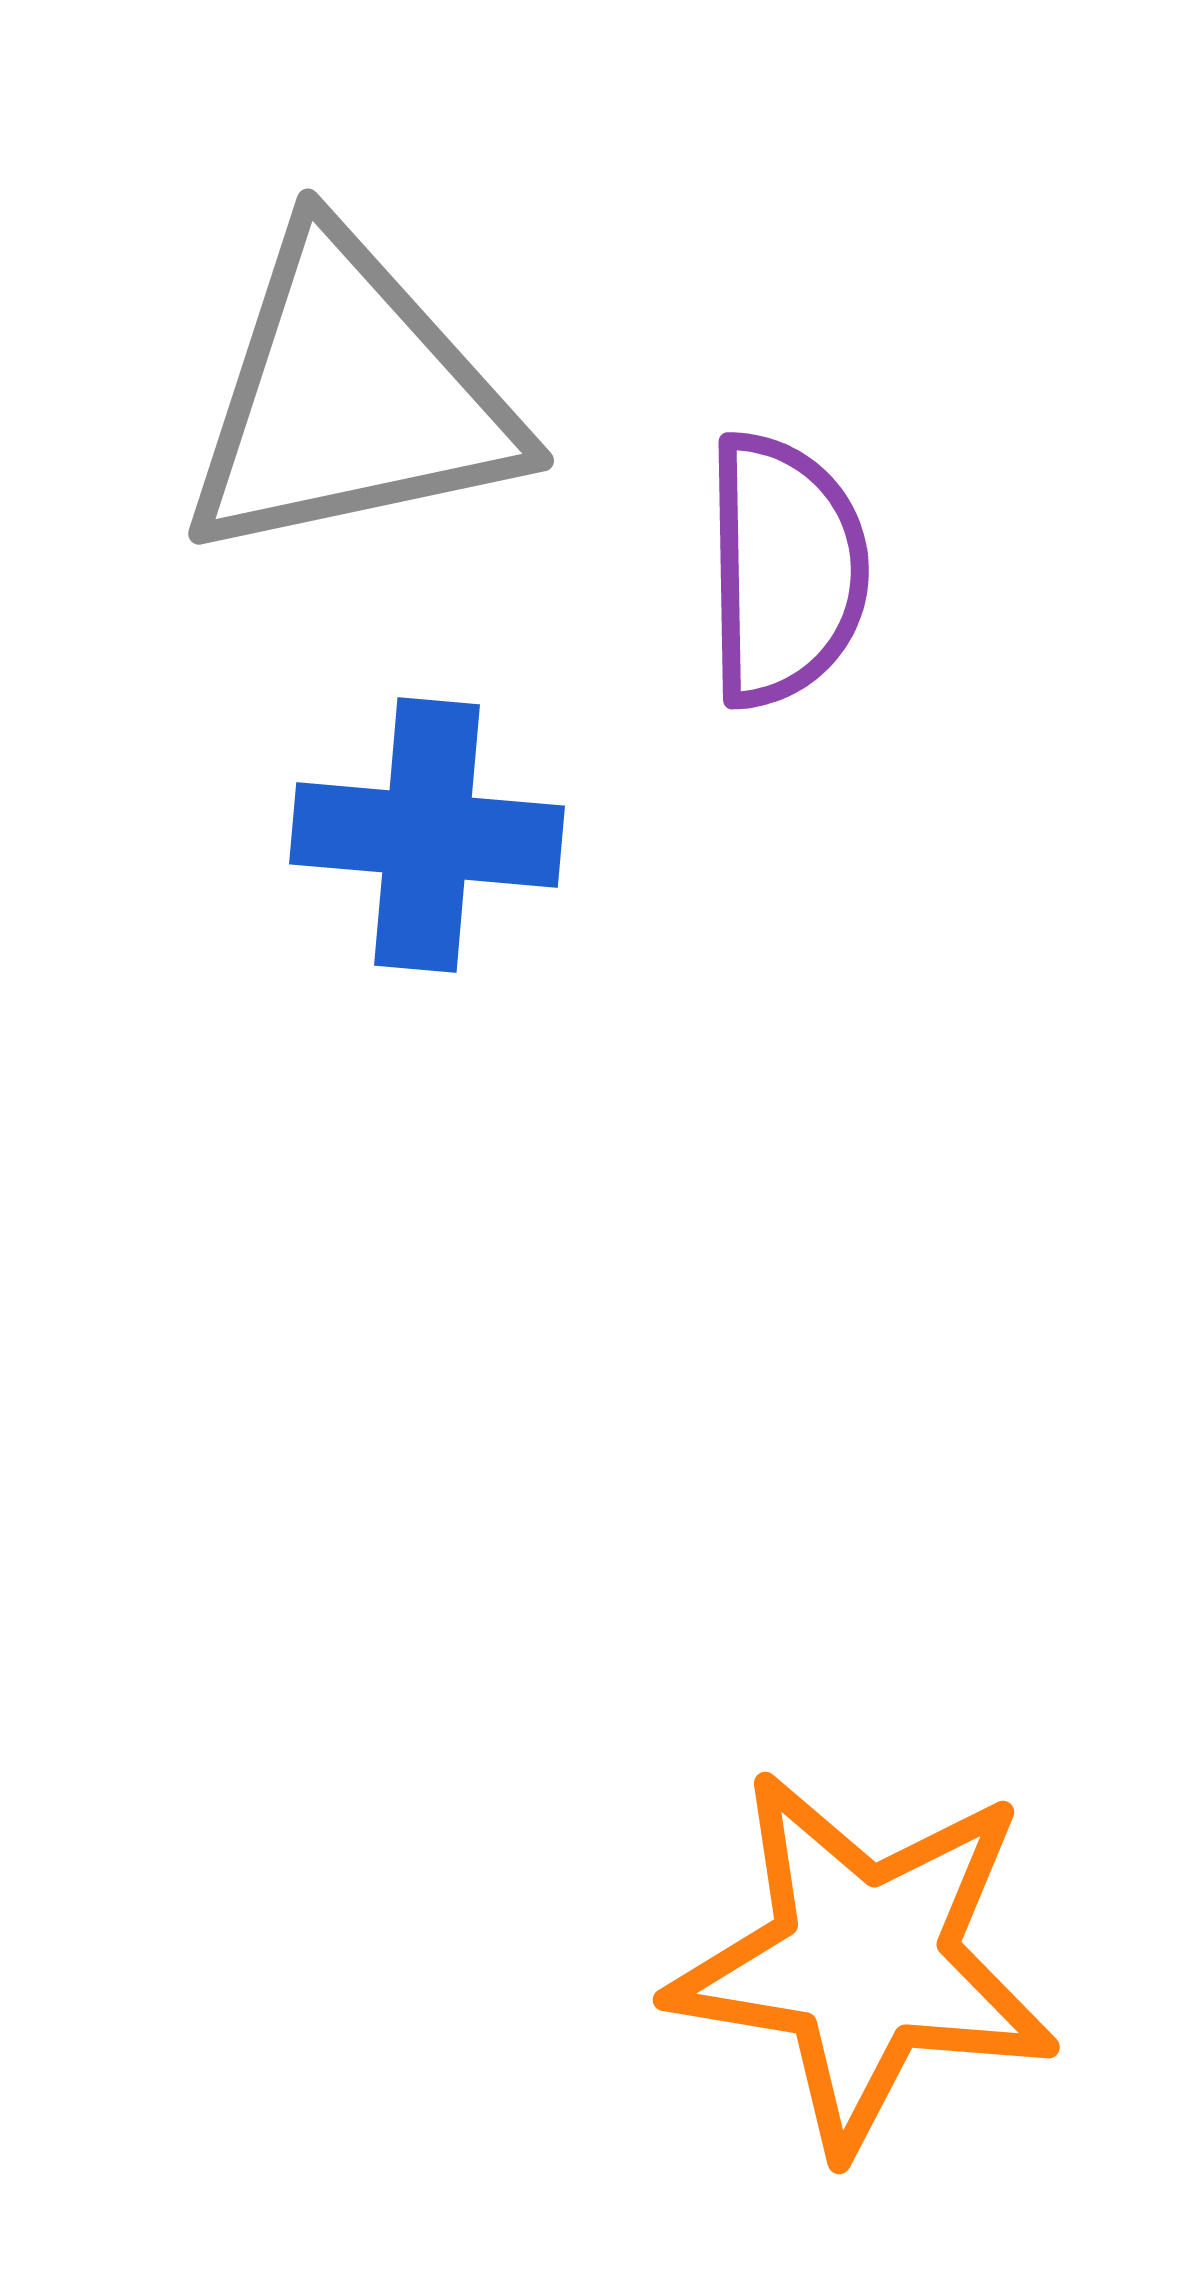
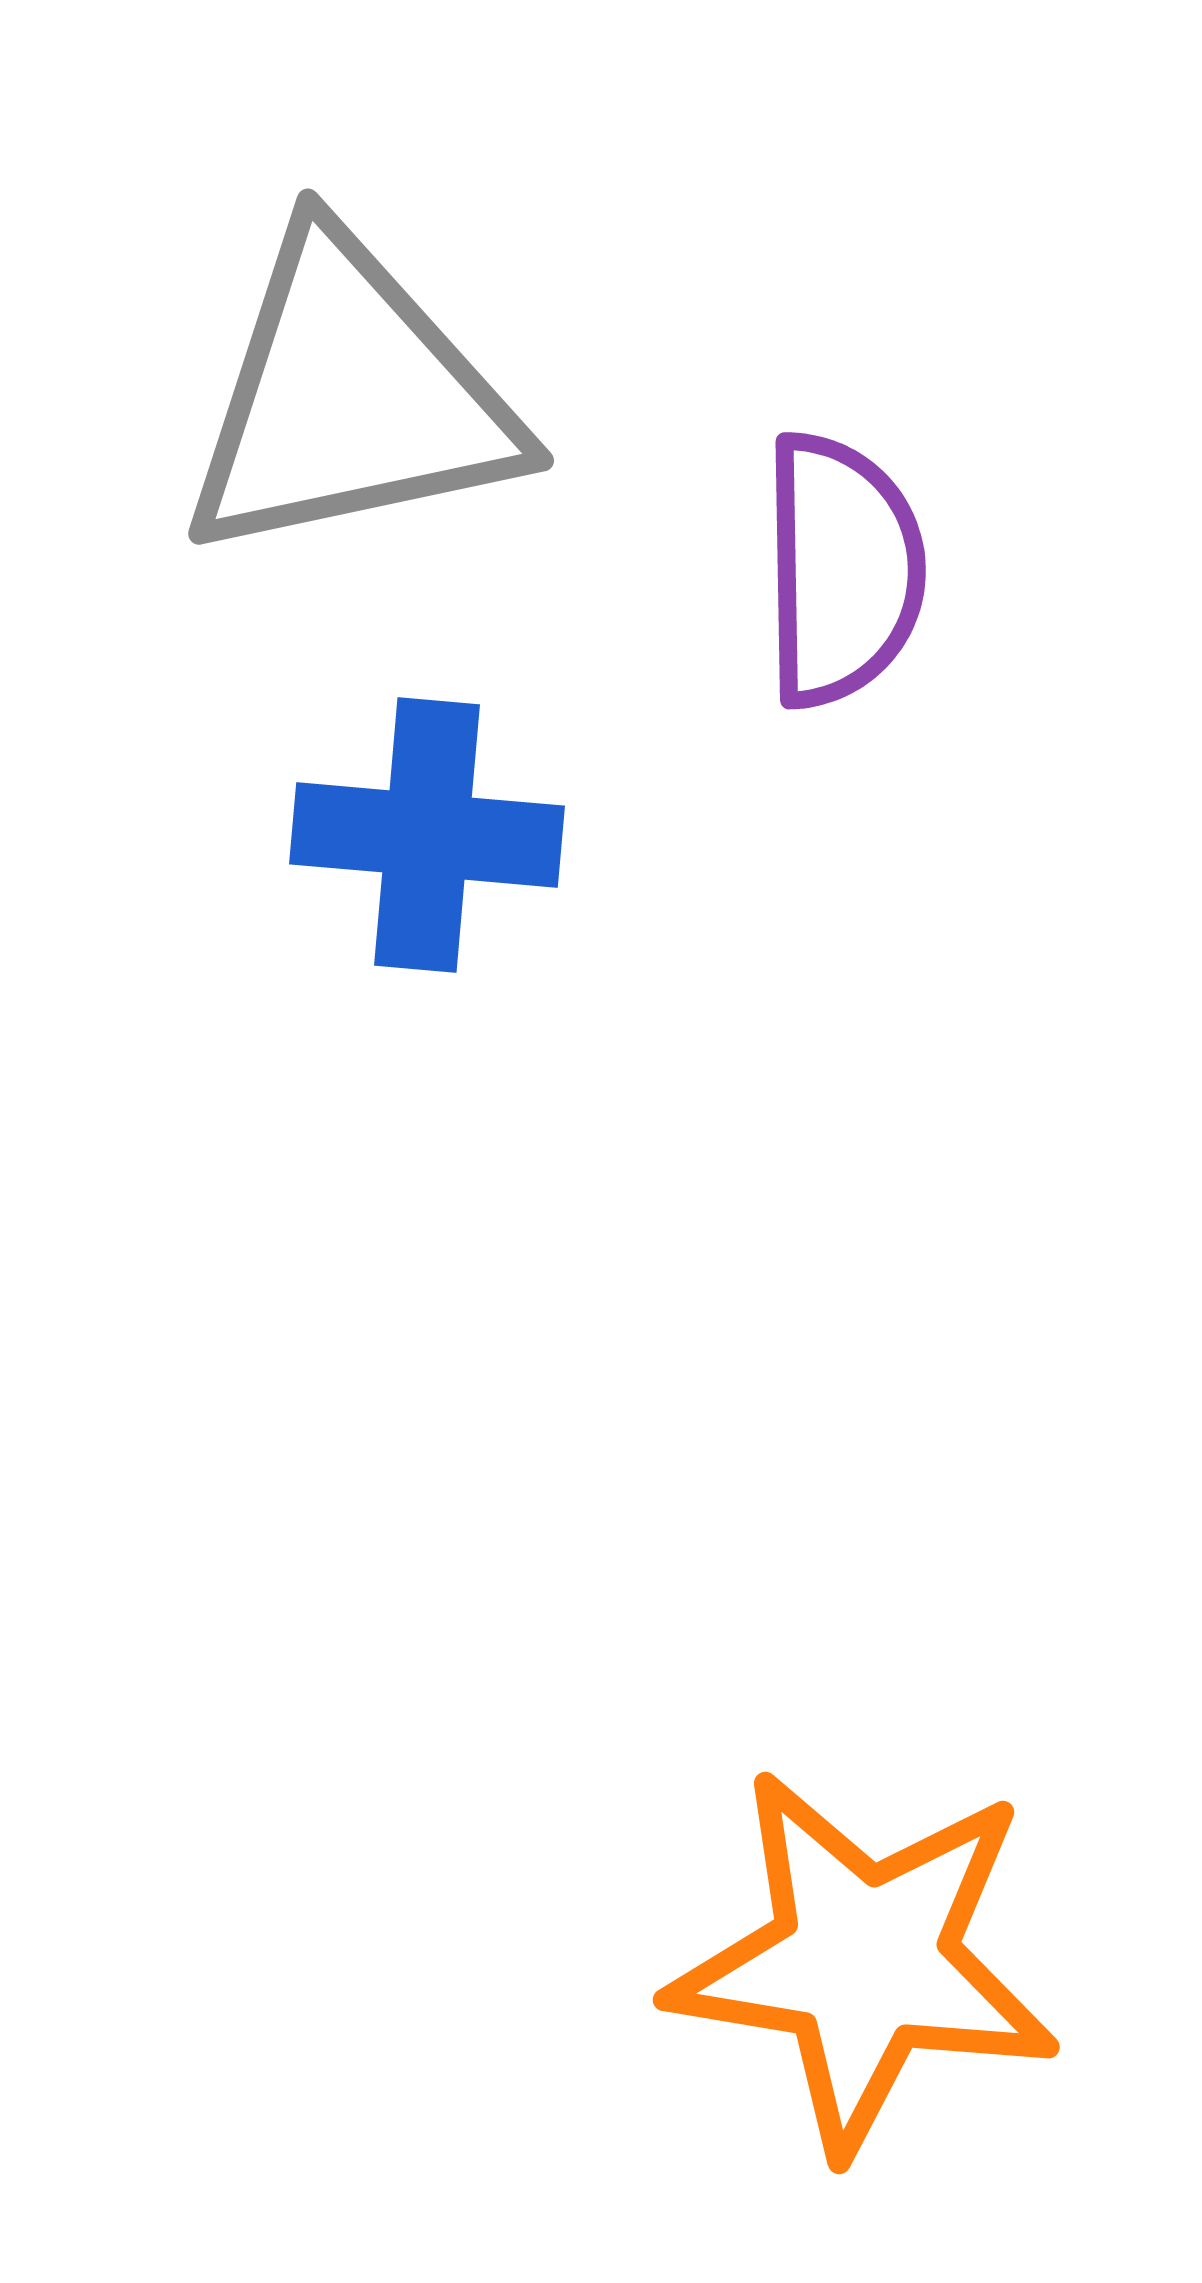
purple semicircle: moved 57 px right
